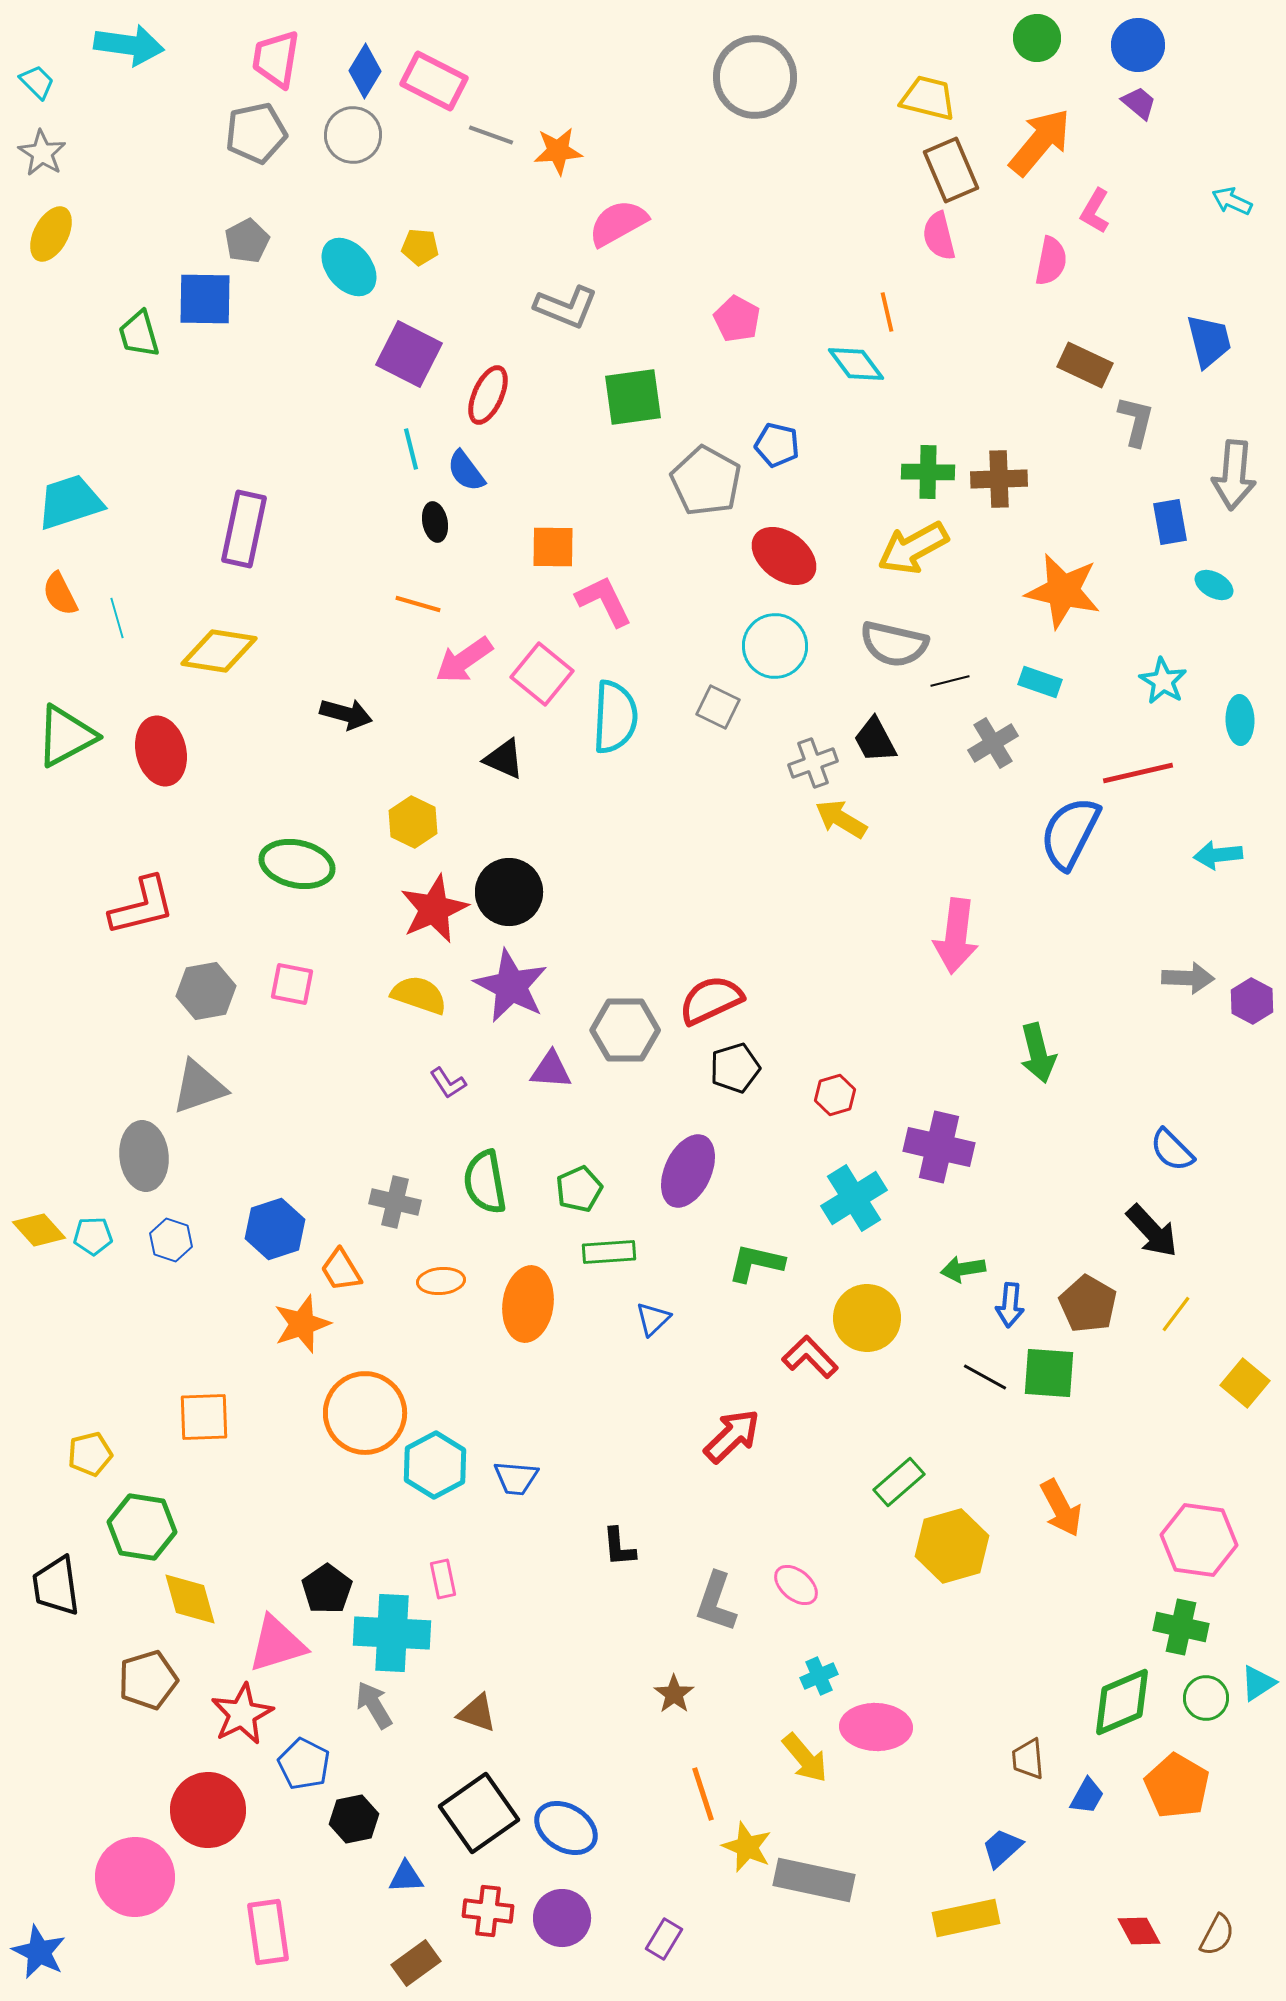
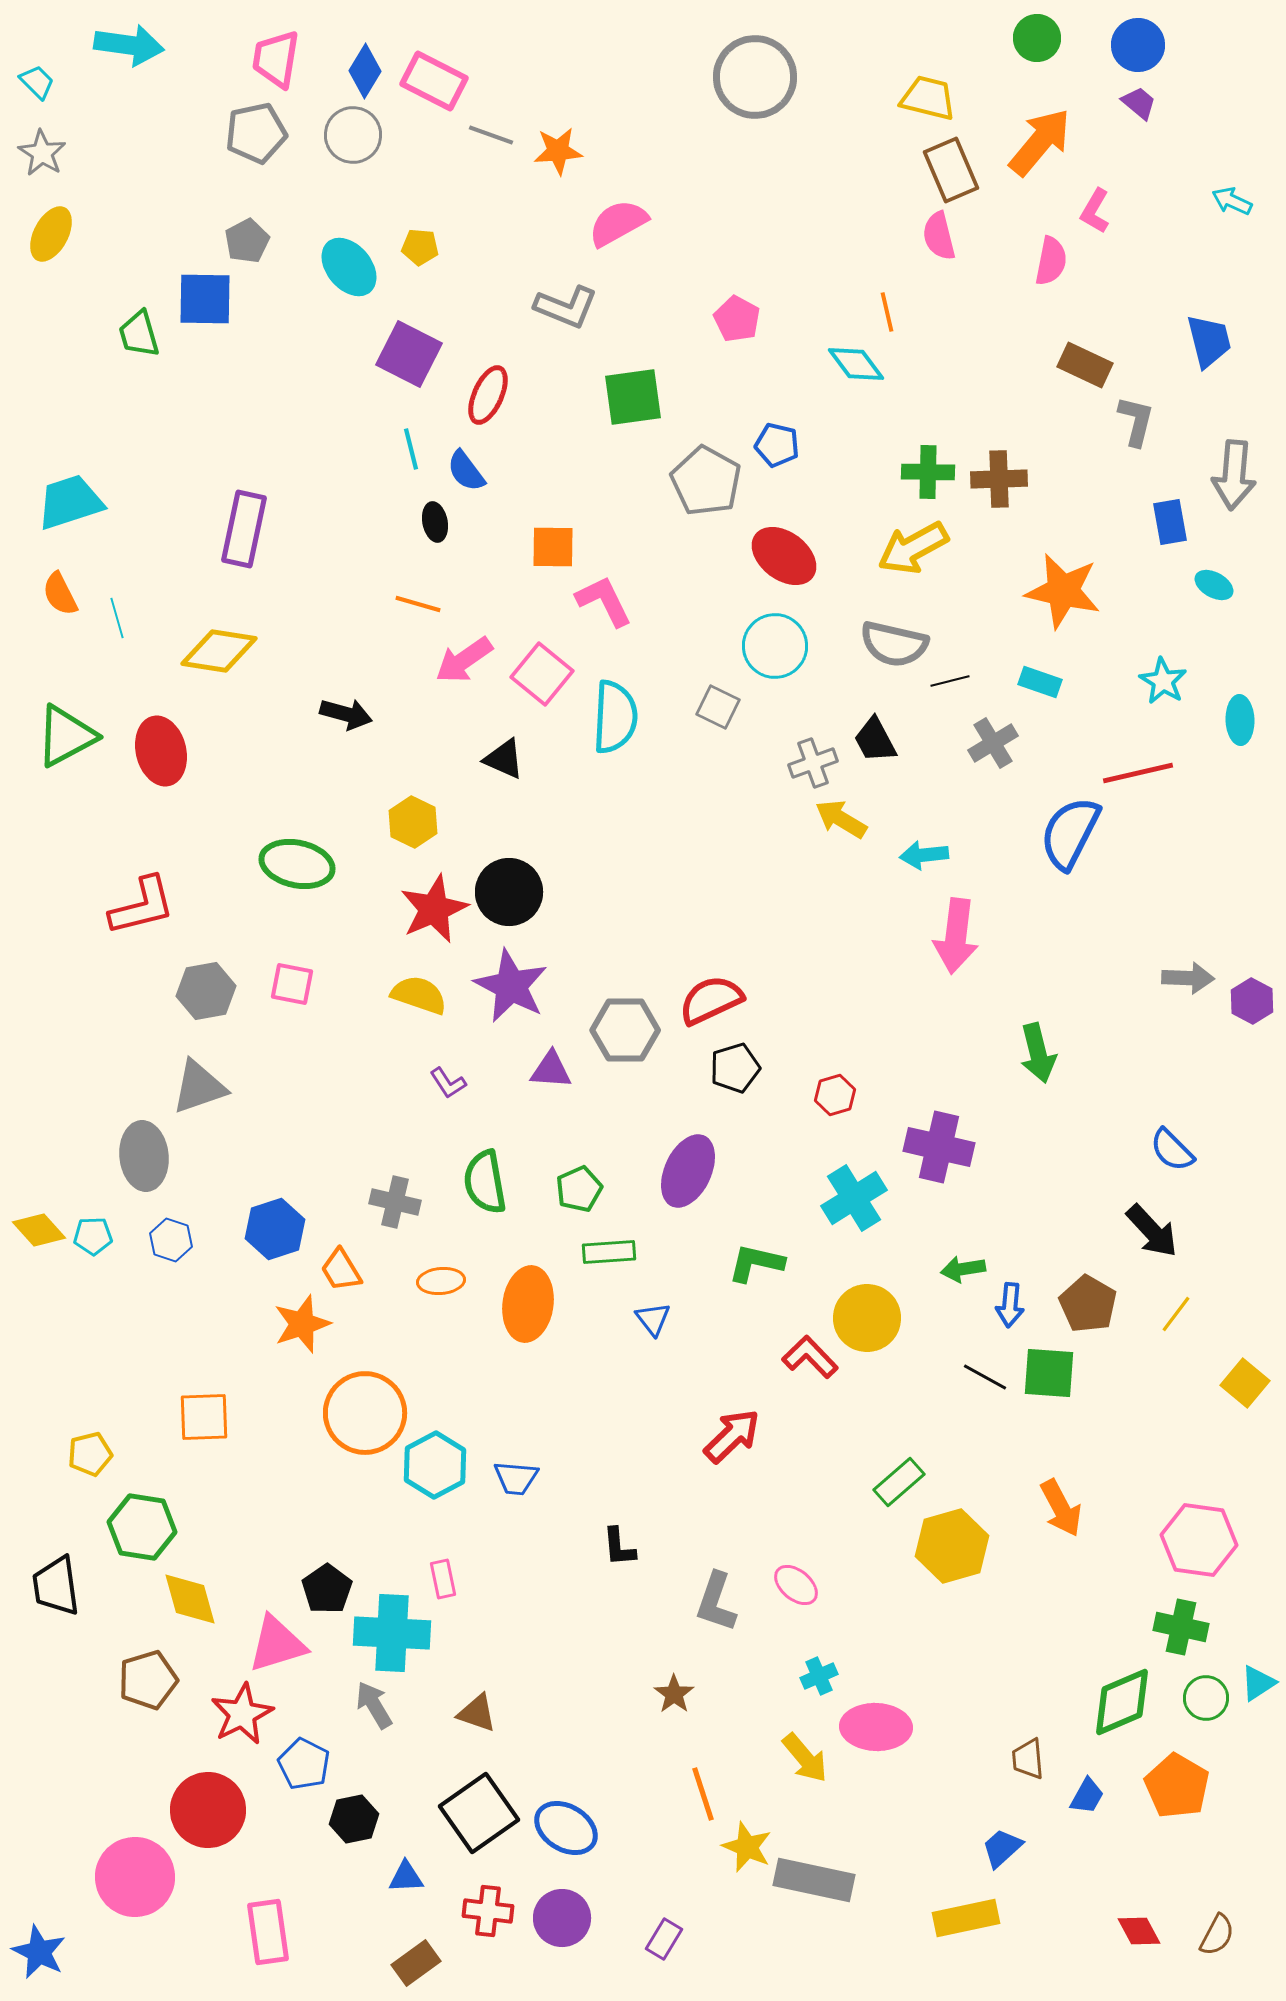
cyan arrow at (1218, 855): moved 294 px left
blue triangle at (653, 1319): rotated 24 degrees counterclockwise
